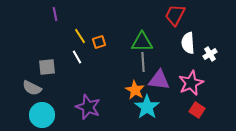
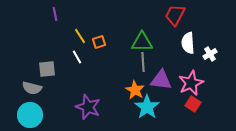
gray square: moved 2 px down
purple triangle: moved 2 px right
gray semicircle: rotated 12 degrees counterclockwise
red square: moved 4 px left, 6 px up
cyan circle: moved 12 px left
